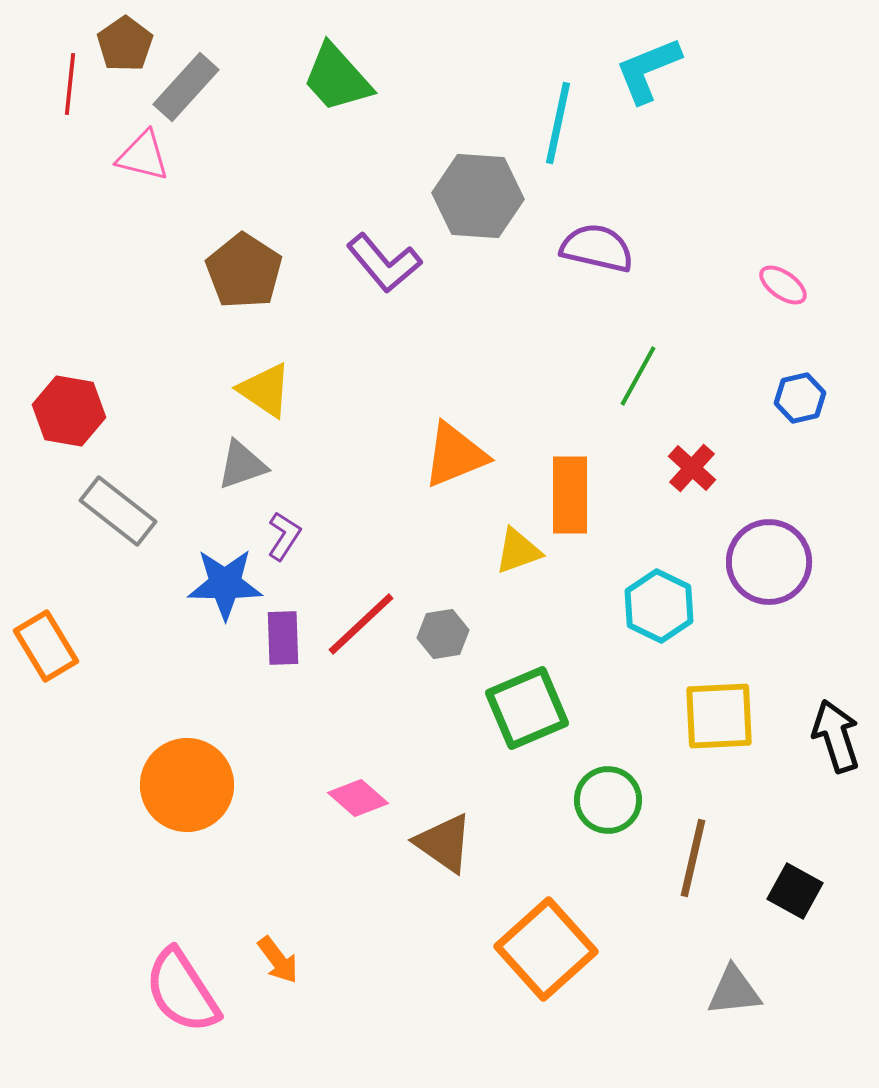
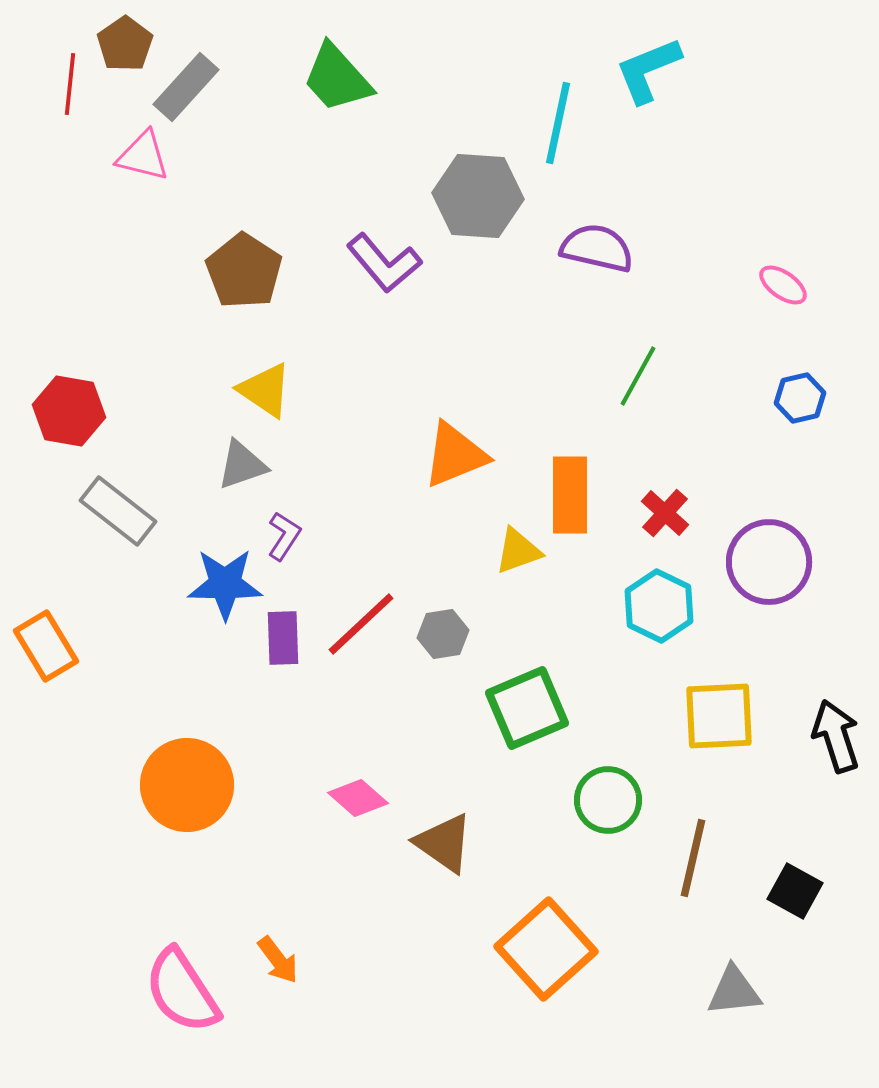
red cross at (692, 468): moved 27 px left, 45 px down
